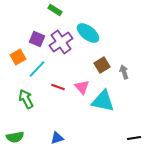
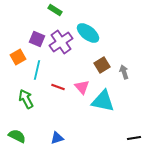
cyan line: moved 1 px down; rotated 30 degrees counterclockwise
green semicircle: moved 2 px right, 1 px up; rotated 144 degrees counterclockwise
